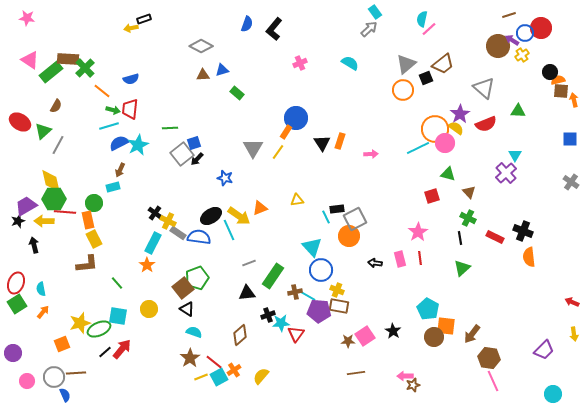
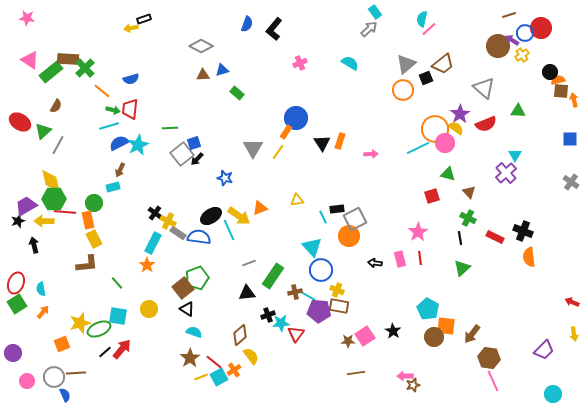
cyan line at (326, 217): moved 3 px left
yellow semicircle at (261, 376): moved 10 px left, 20 px up; rotated 102 degrees clockwise
